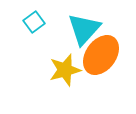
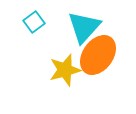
cyan triangle: moved 2 px up
orange ellipse: moved 3 px left
